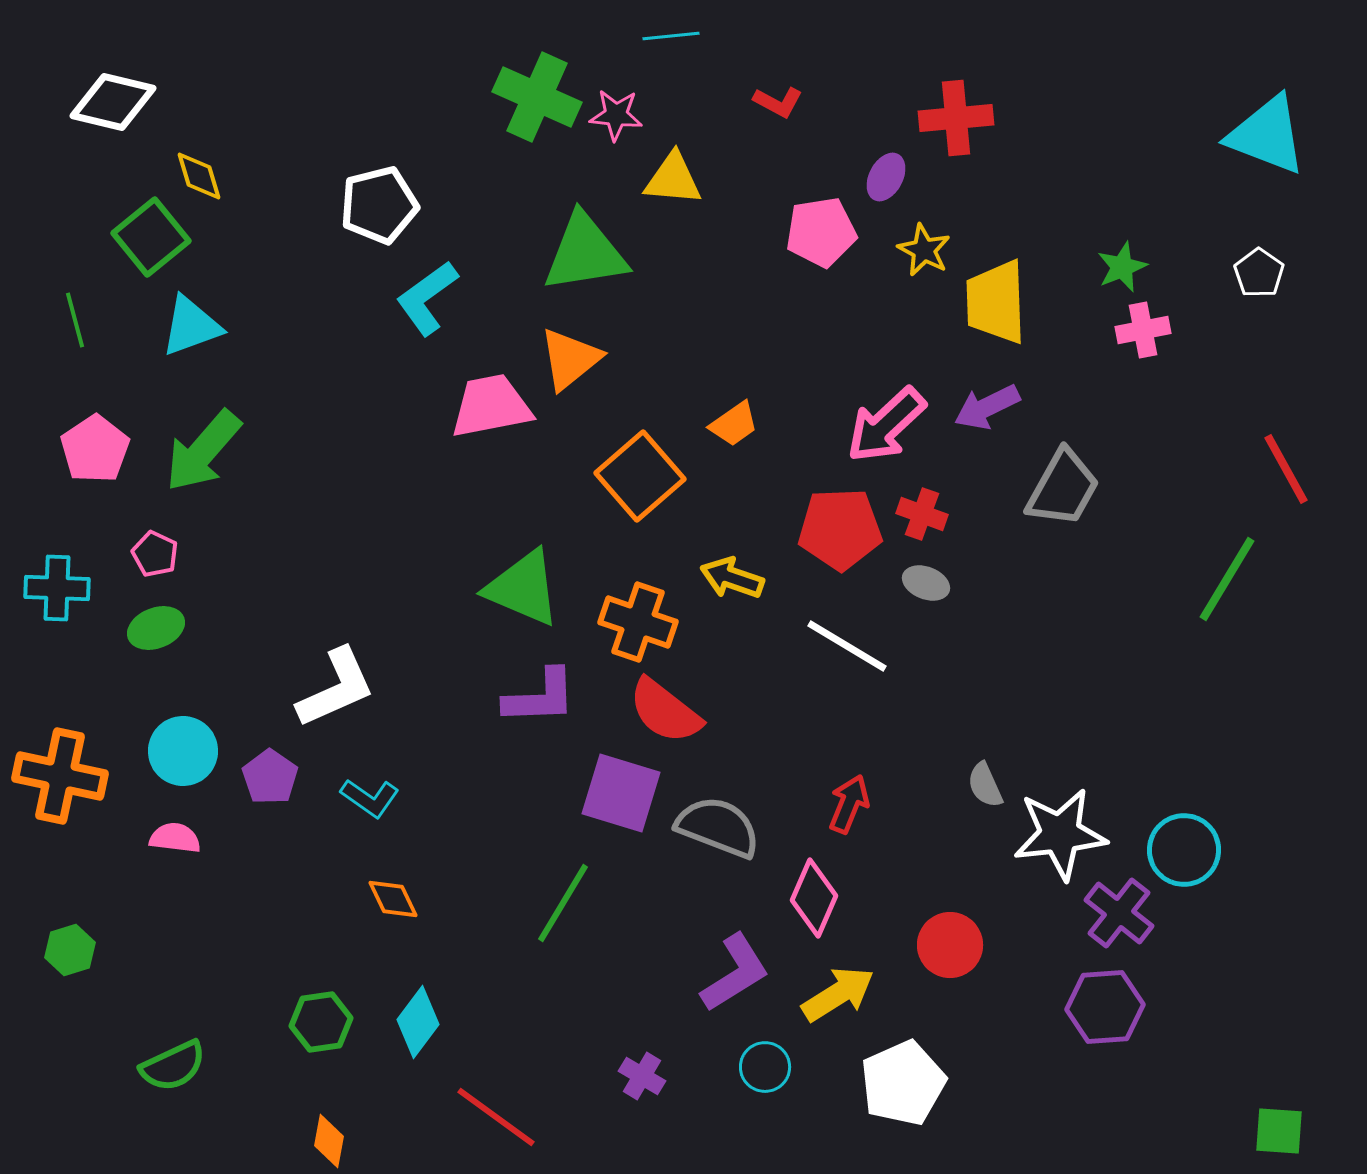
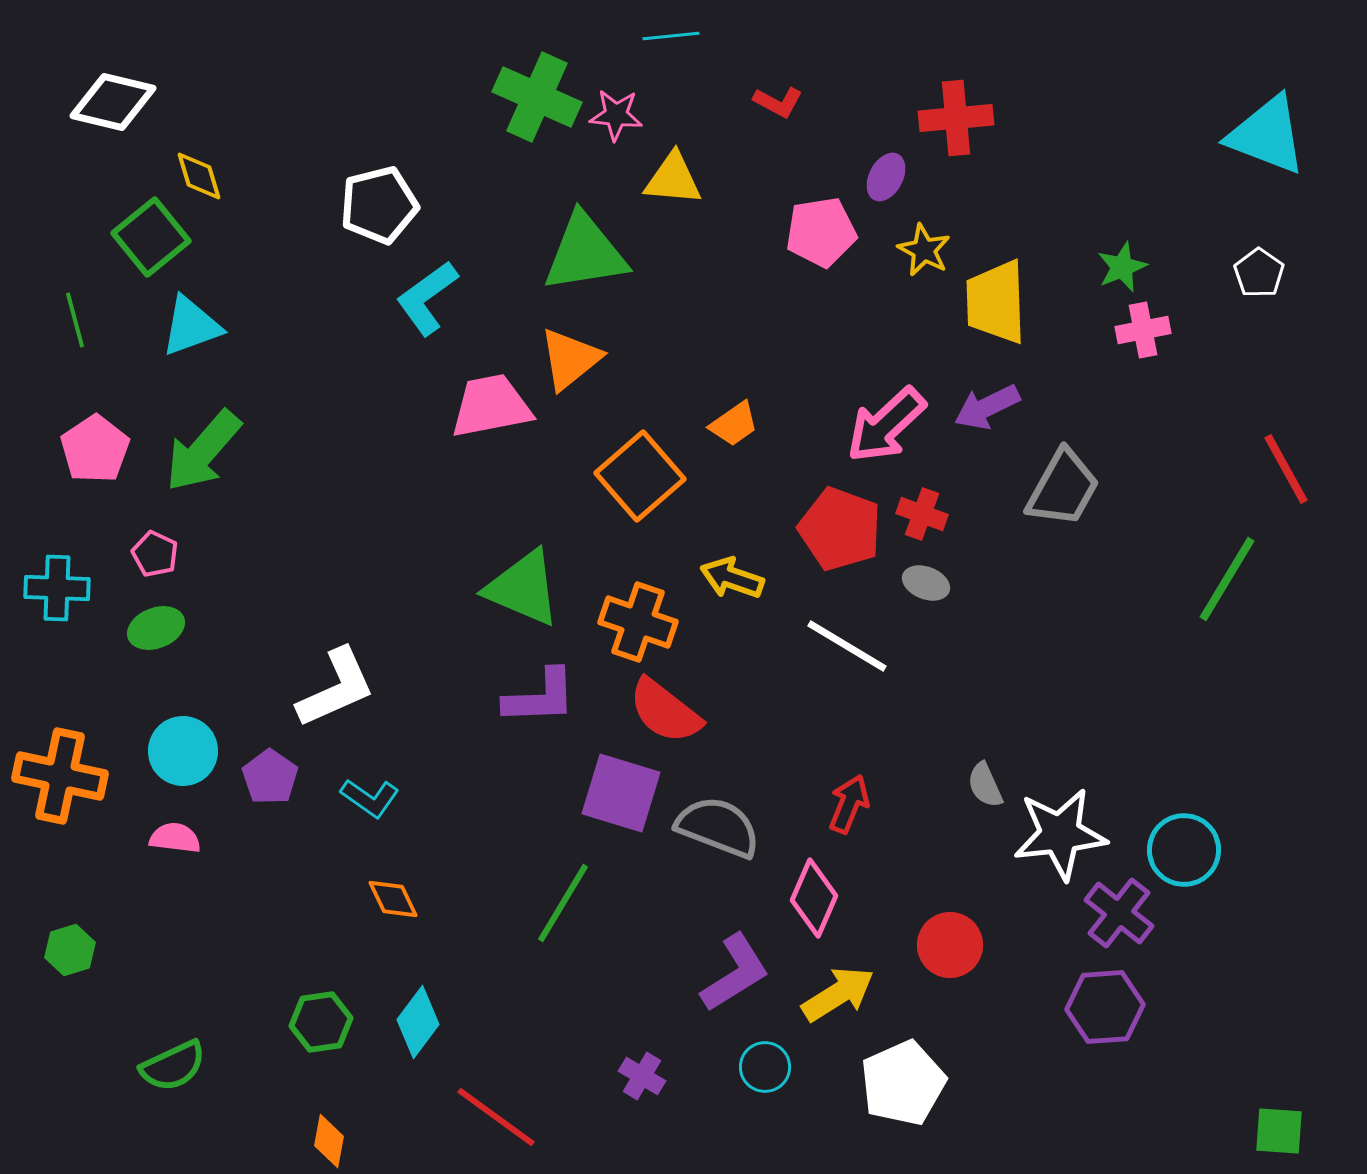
red pentagon at (840, 529): rotated 22 degrees clockwise
